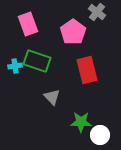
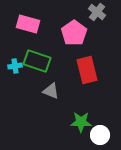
pink rectangle: rotated 55 degrees counterclockwise
pink pentagon: moved 1 px right, 1 px down
gray triangle: moved 1 px left, 6 px up; rotated 24 degrees counterclockwise
